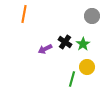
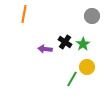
purple arrow: rotated 32 degrees clockwise
green line: rotated 14 degrees clockwise
